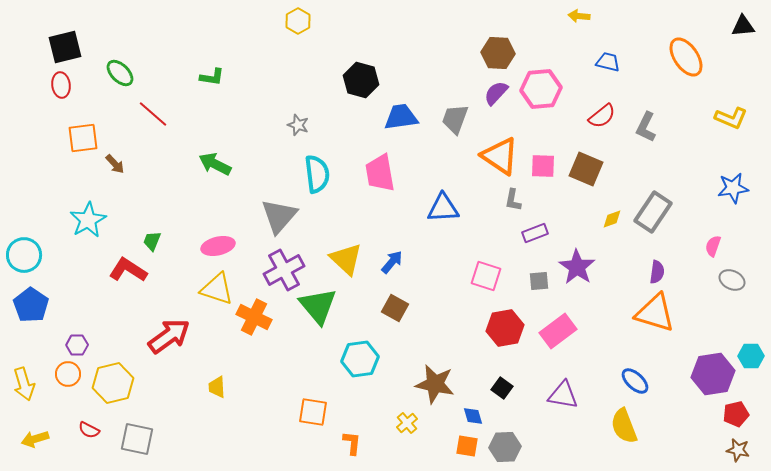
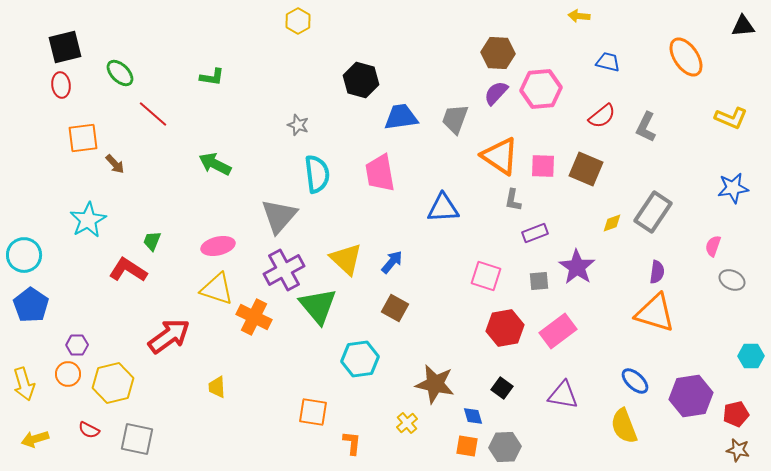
yellow diamond at (612, 219): moved 4 px down
purple hexagon at (713, 374): moved 22 px left, 22 px down
